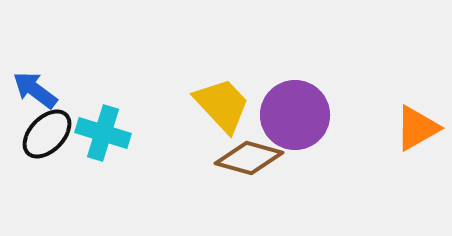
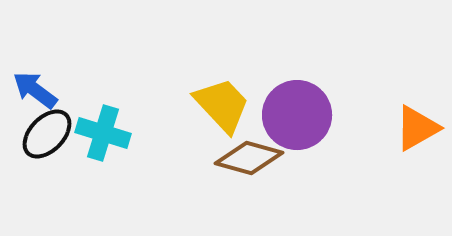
purple circle: moved 2 px right
